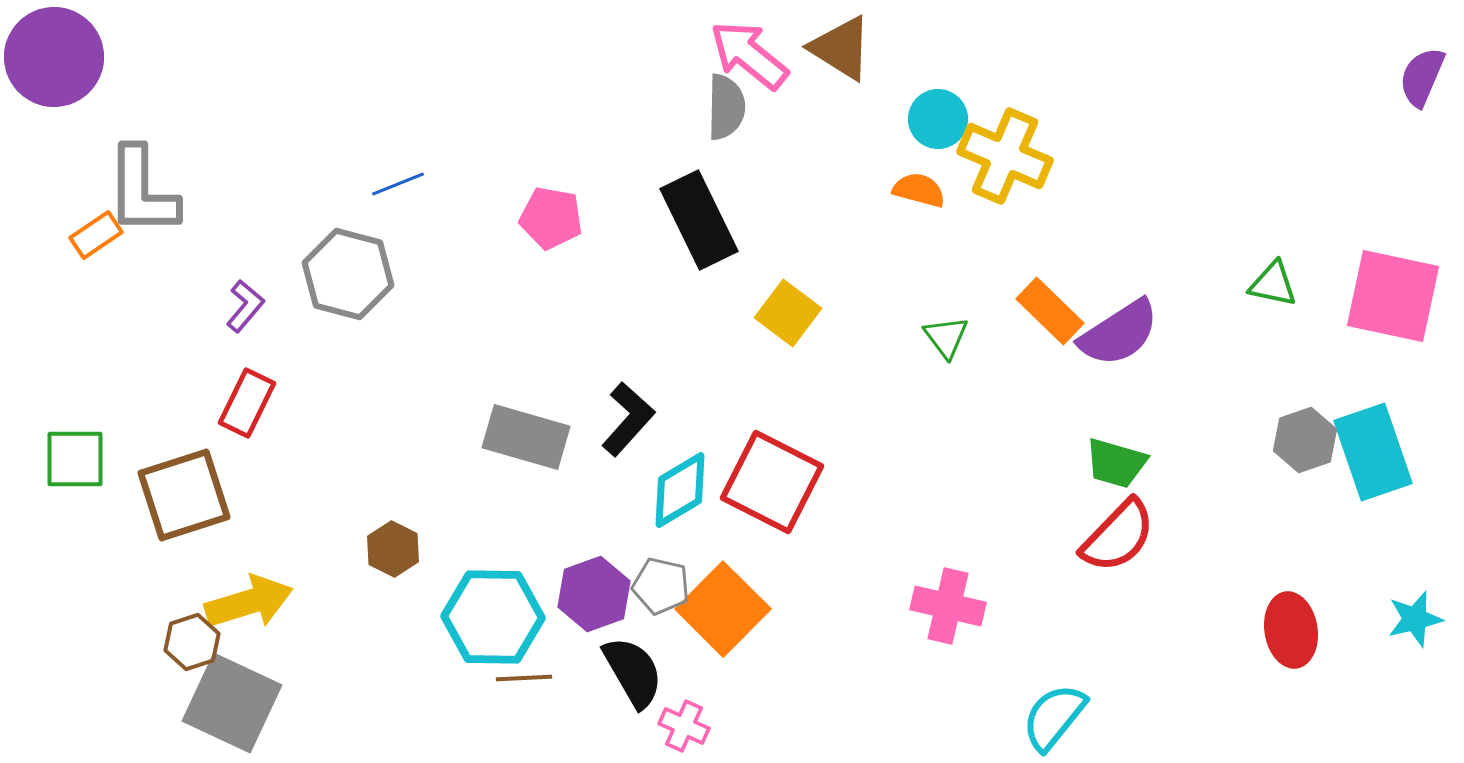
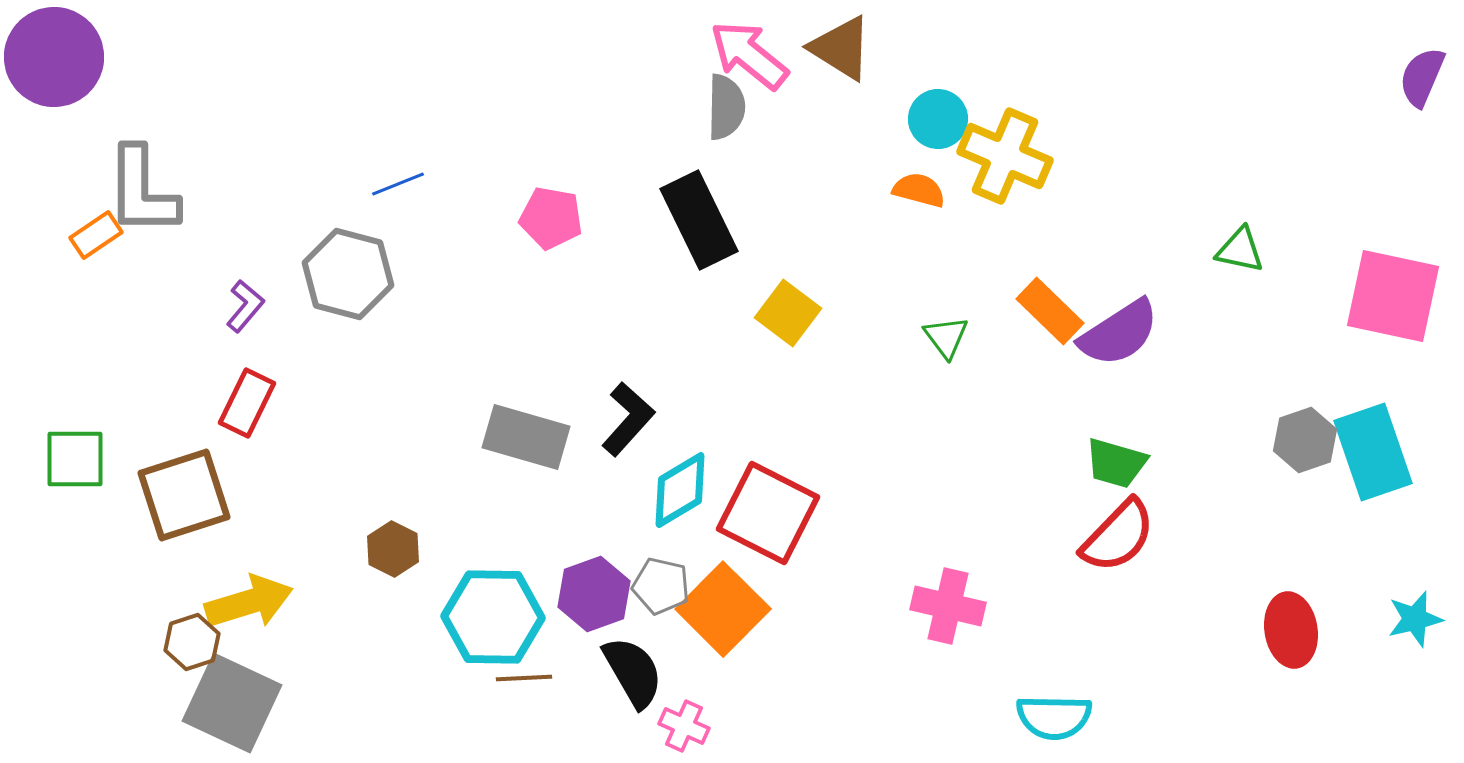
green triangle at (1273, 284): moved 33 px left, 34 px up
red square at (772, 482): moved 4 px left, 31 px down
cyan semicircle at (1054, 717): rotated 128 degrees counterclockwise
